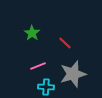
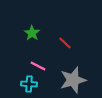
pink line: rotated 49 degrees clockwise
gray star: moved 6 px down
cyan cross: moved 17 px left, 3 px up
